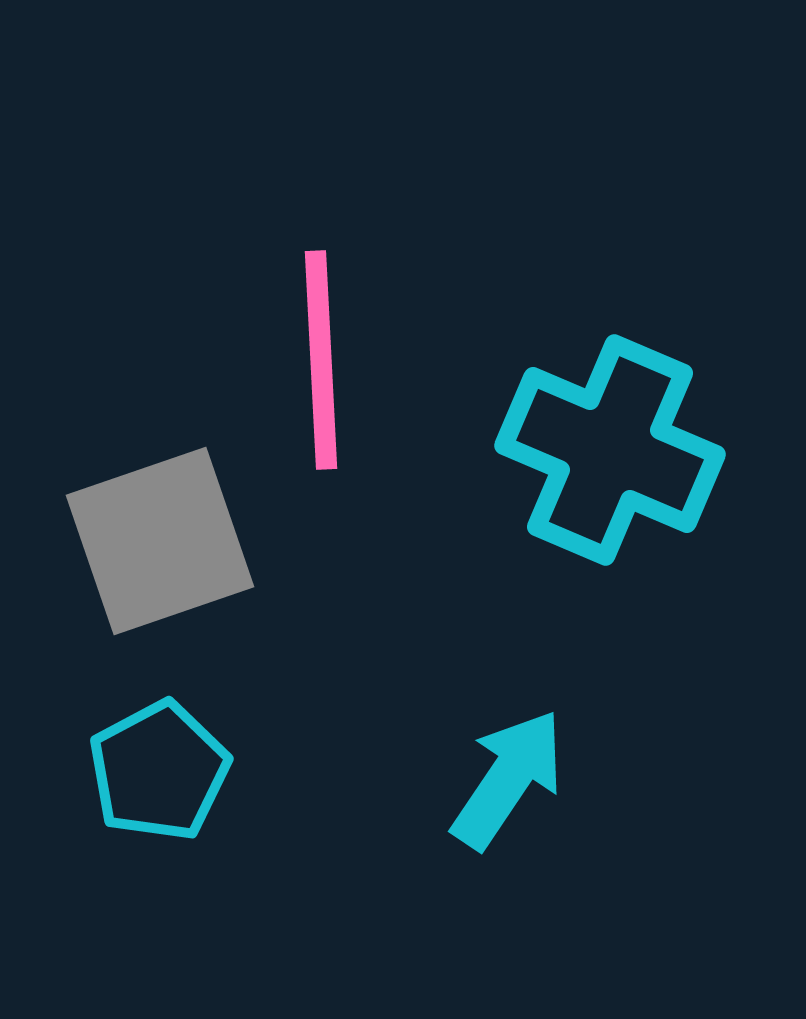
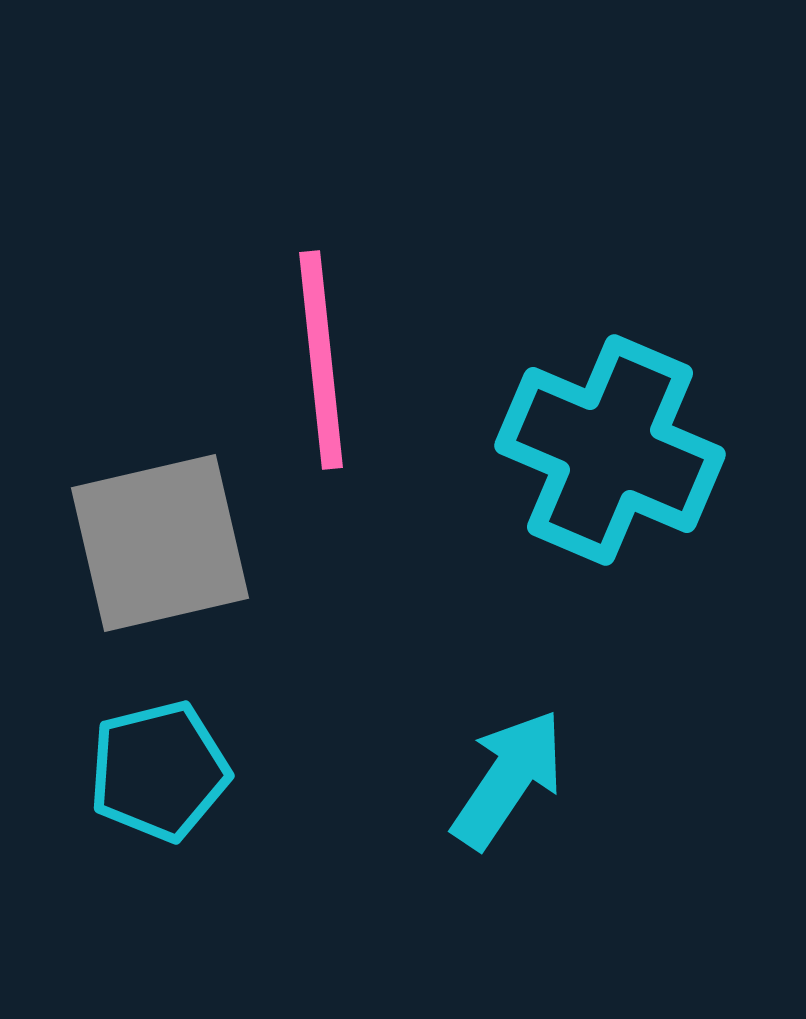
pink line: rotated 3 degrees counterclockwise
gray square: moved 2 px down; rotated 6 degrees clockwise
cyan pentagon: rotated 14 degrees clockwise
